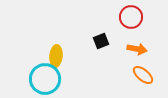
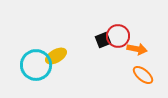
red circle: moved 13 px left, 19 px down
black square: moved 2 px right, 1 px up
yellow ellipse: rotated 55 degrees clockwise
cyan circle: moved 9 px left, 14 px up
